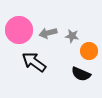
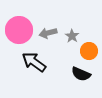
gray star: rotated 24 degrees clockwise
